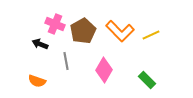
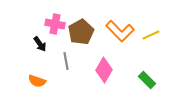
pink cross: rotated 12 degrees counterclockwise
brown pentagon: moved 2 px left, 1 px down
black arrow: rotated 147 degrees counterclockwise
